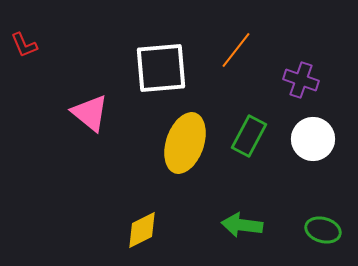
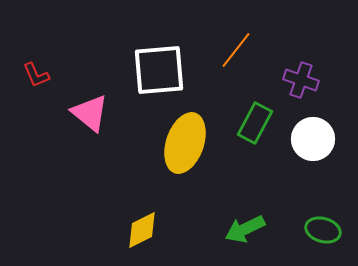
red L-shape: moved 12 px right, 30 px down
white square: moved 2 px left, 2 px down
green rectangle: moved 6 px right, 13 px up
green arrow: moved 3 px right, 4 px down; rotated 33 degrees counterclockwise
